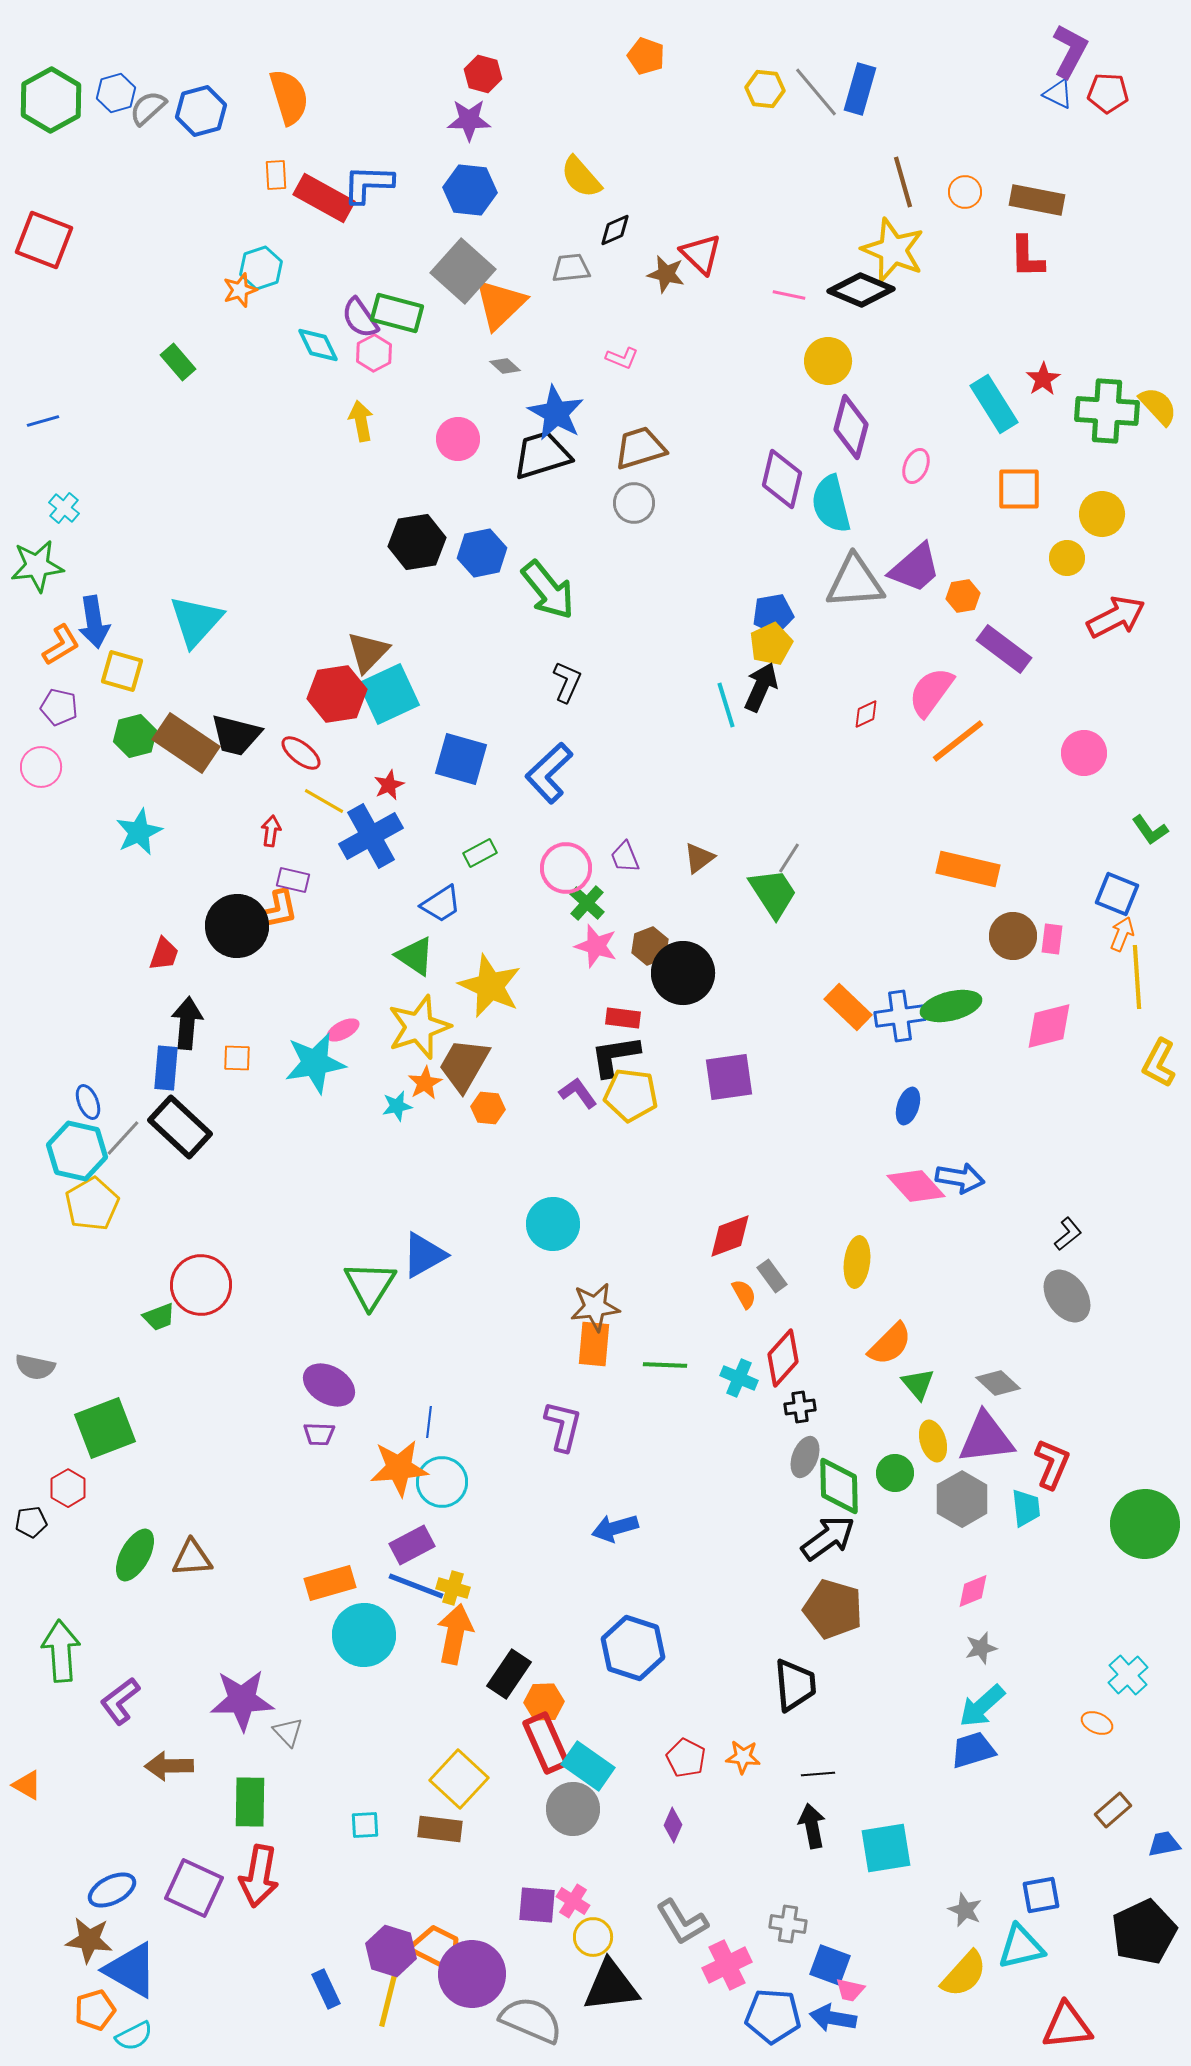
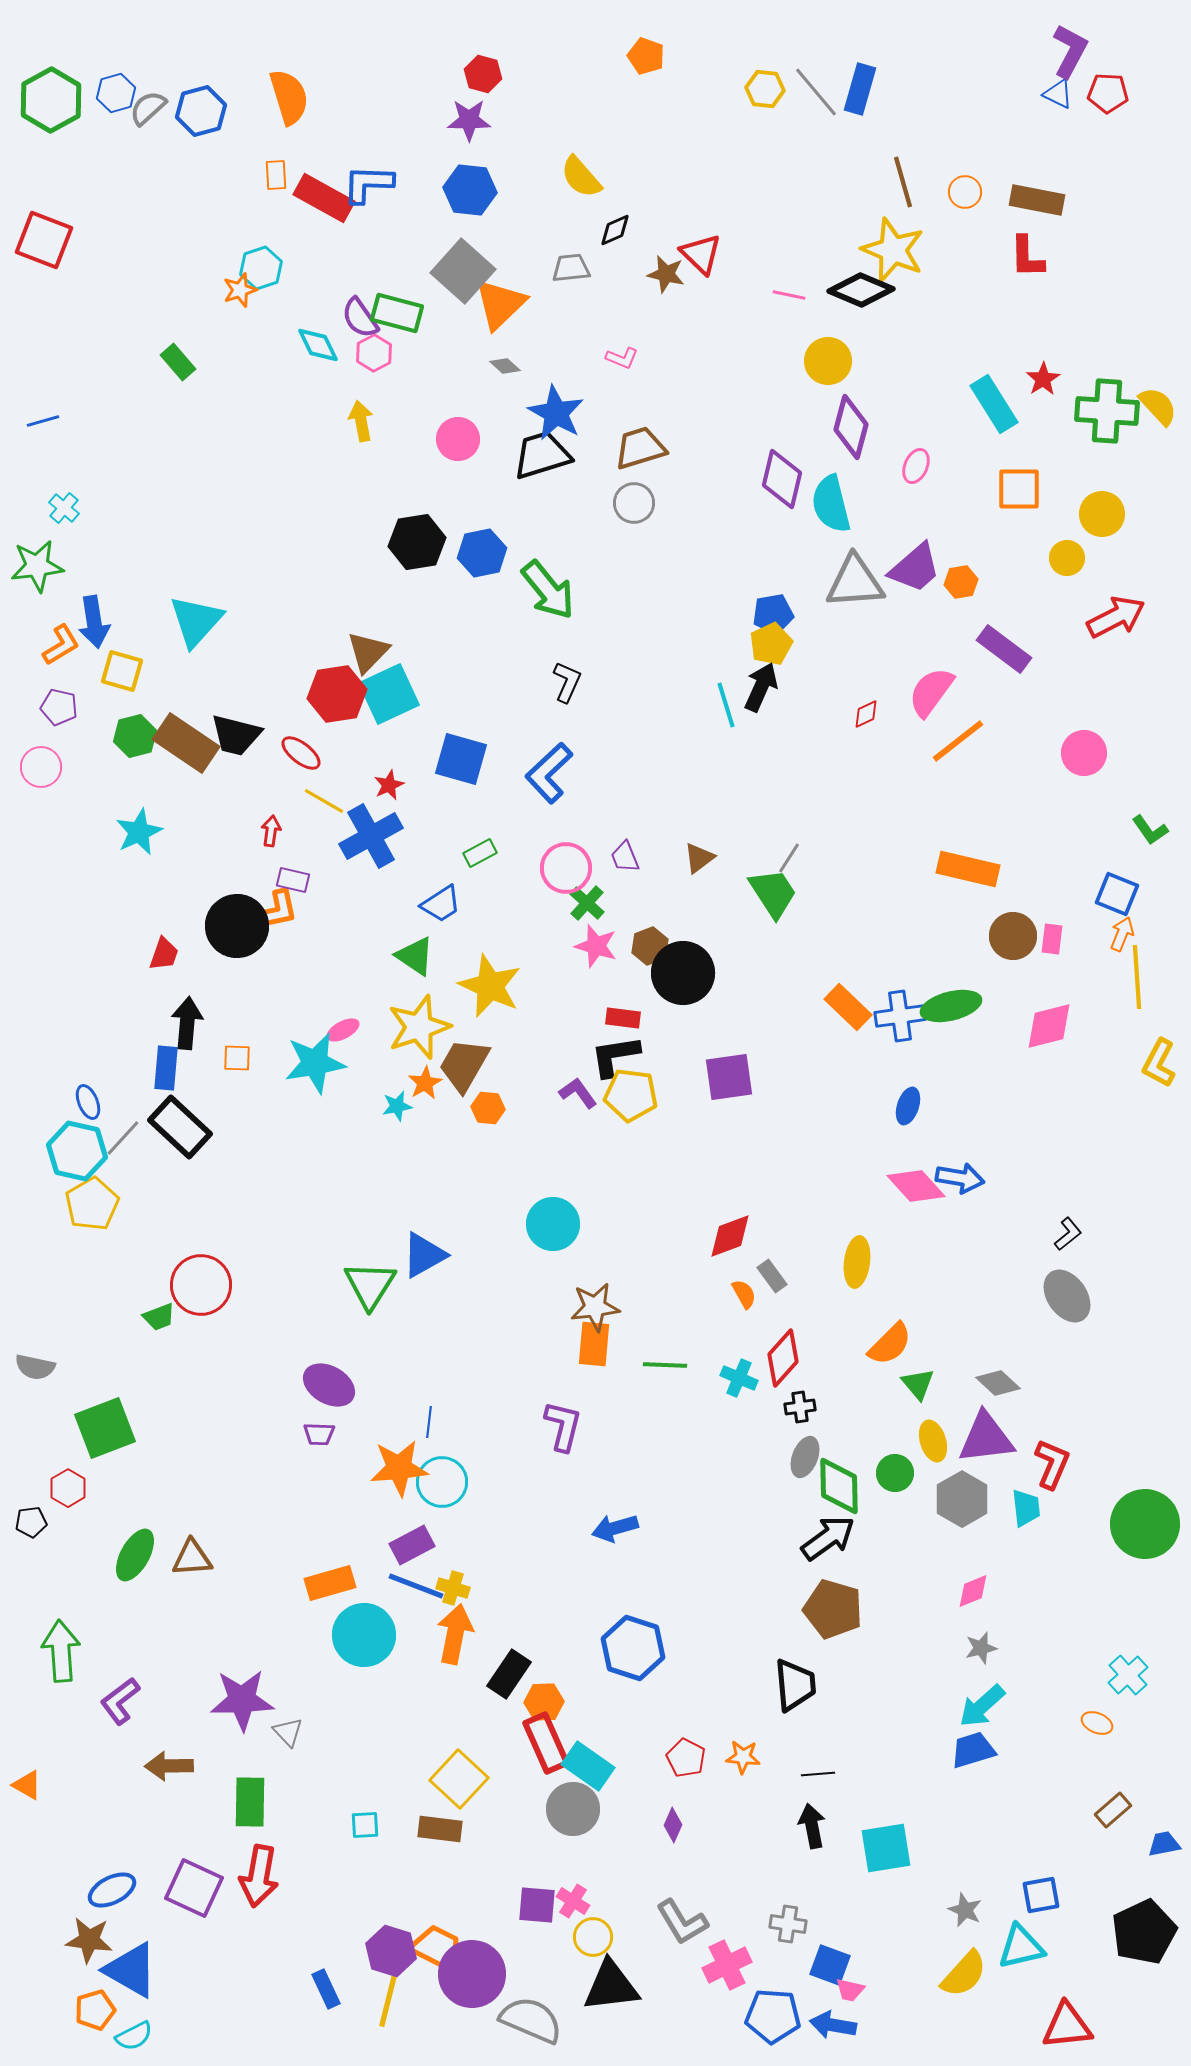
orange hexagon at (963, 596): moved 2 px left, 14 px up
blue arrow at (833, 2018): moved 7 px down
